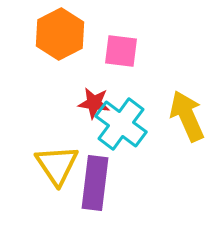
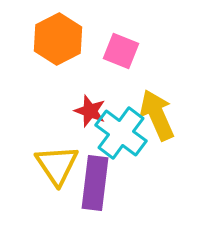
orange hexagon: moved 2 px left, 5 px down
pink square: rotated 15 degrees clockwise
red star: moved 4 px left, 8 px down; rotated 12 degrees clockwise
yellow arrow: moved 30 px left, 1 px up
cyan cross: moved 9 px down
